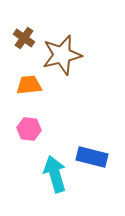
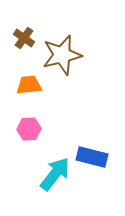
pink hexagon: rotated 10 degrees counterclockwise
cyan arrow: rotated 54 degrees clockwise
